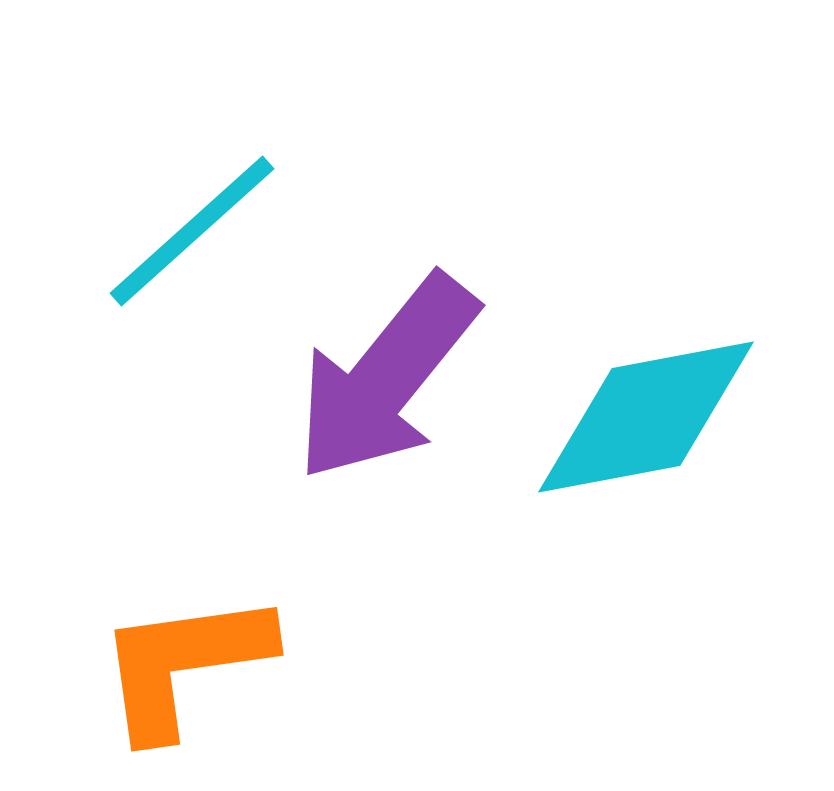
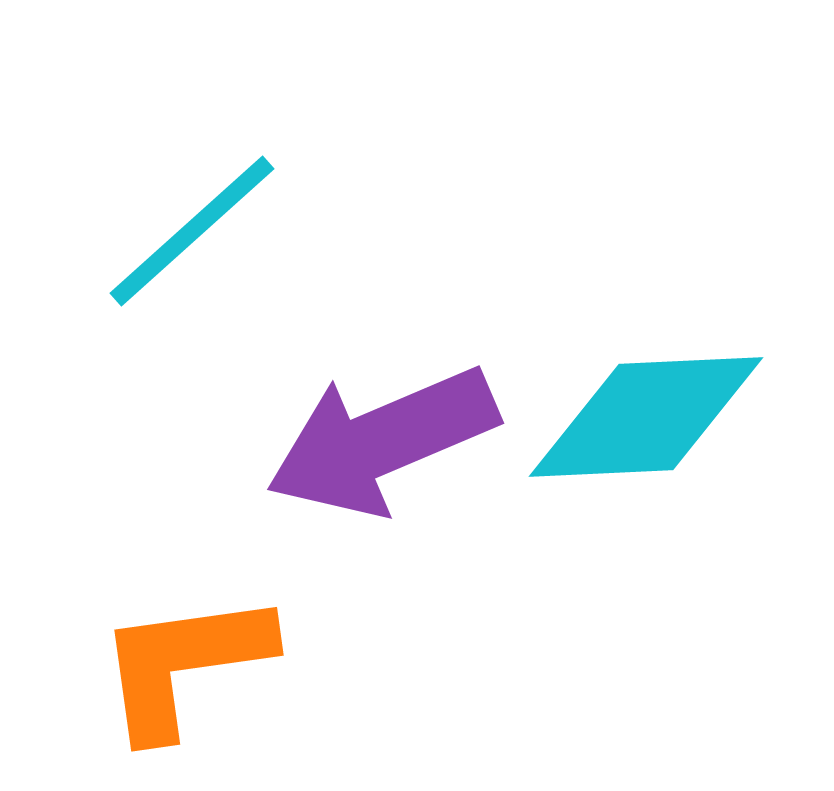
purple arrow: moved 4 px left, 63 px down; rotated 28 degrees clockwise
cyan diamond: rotated 8 degrees clockwise
